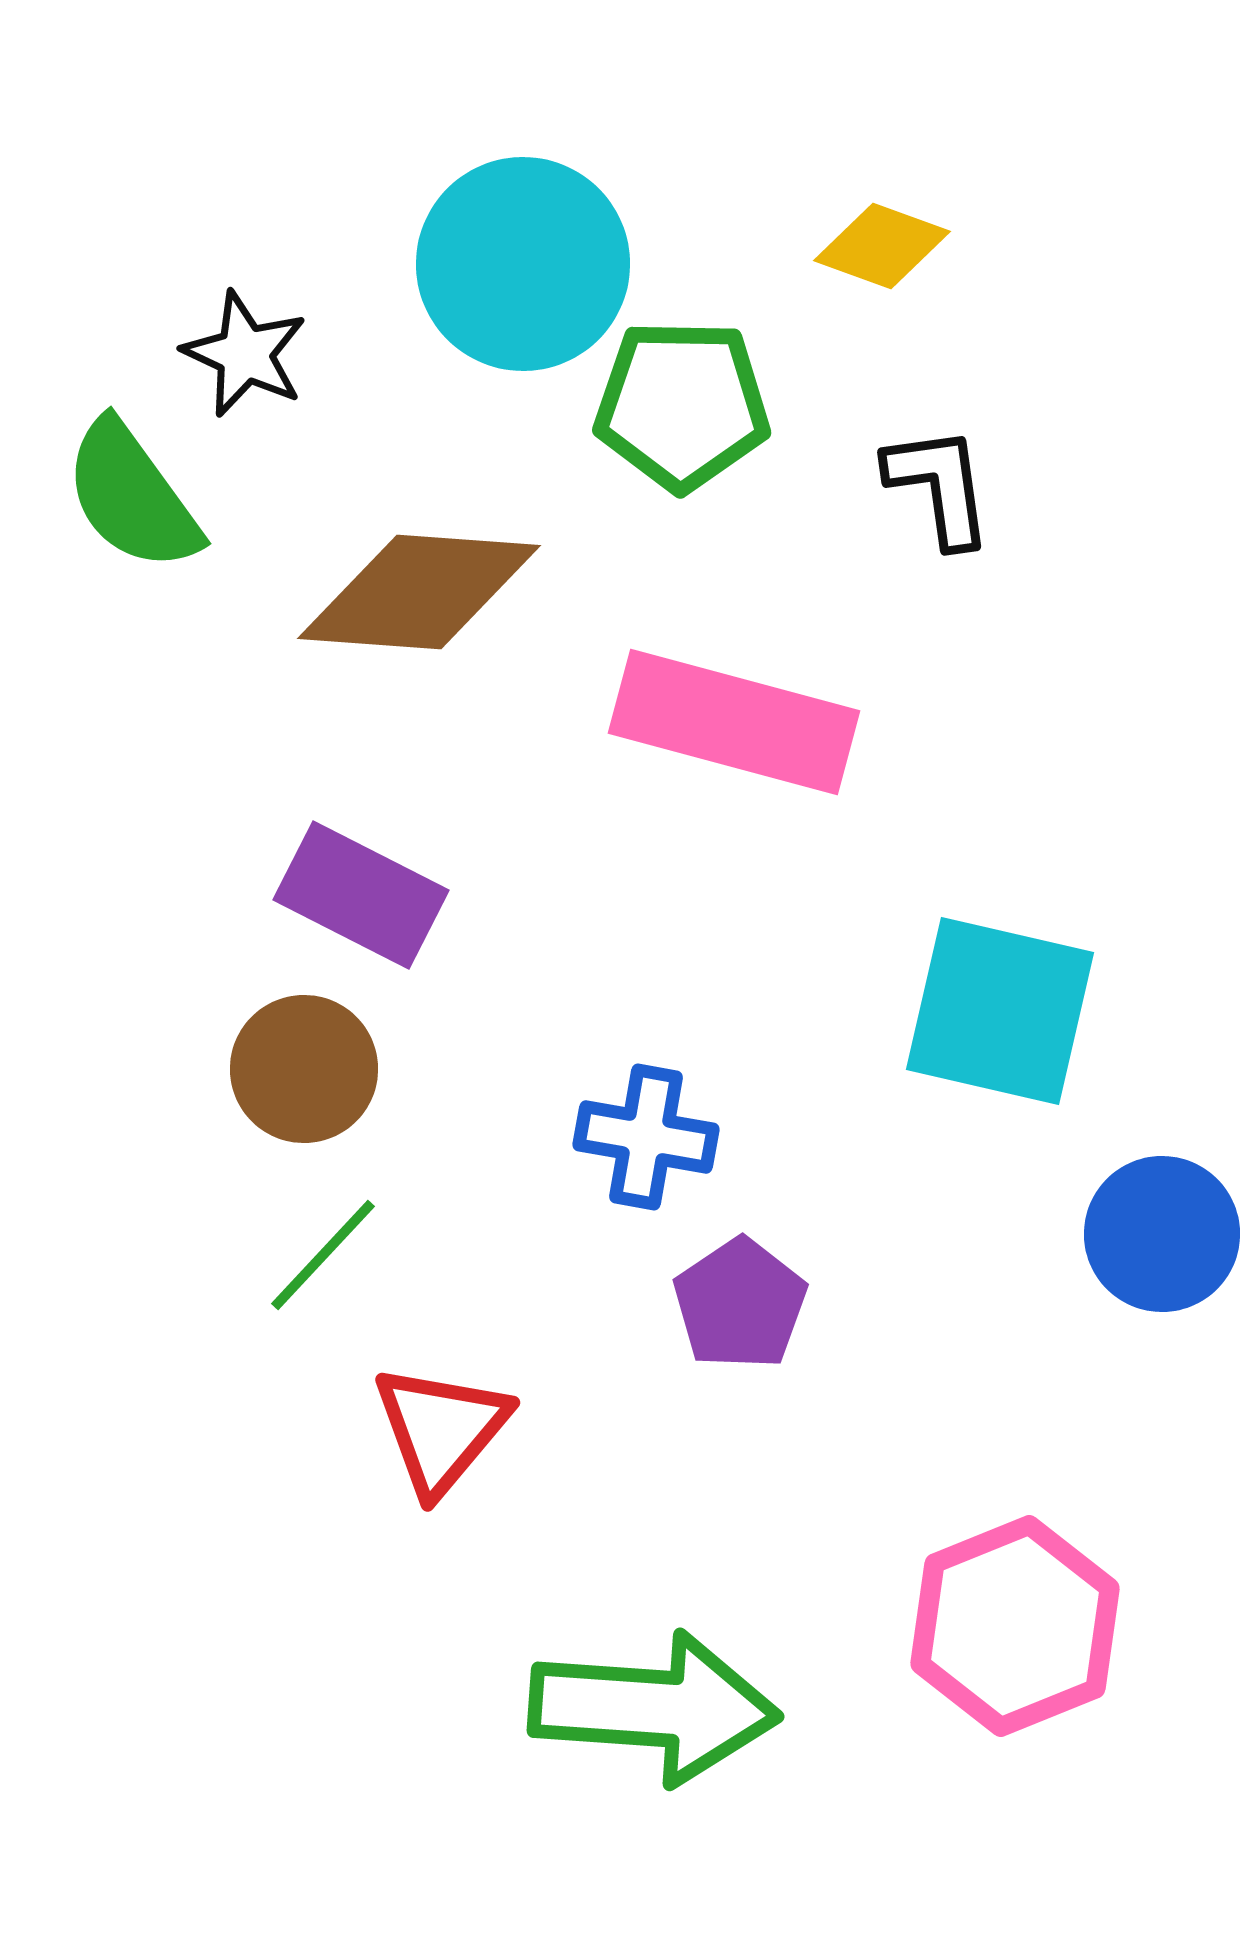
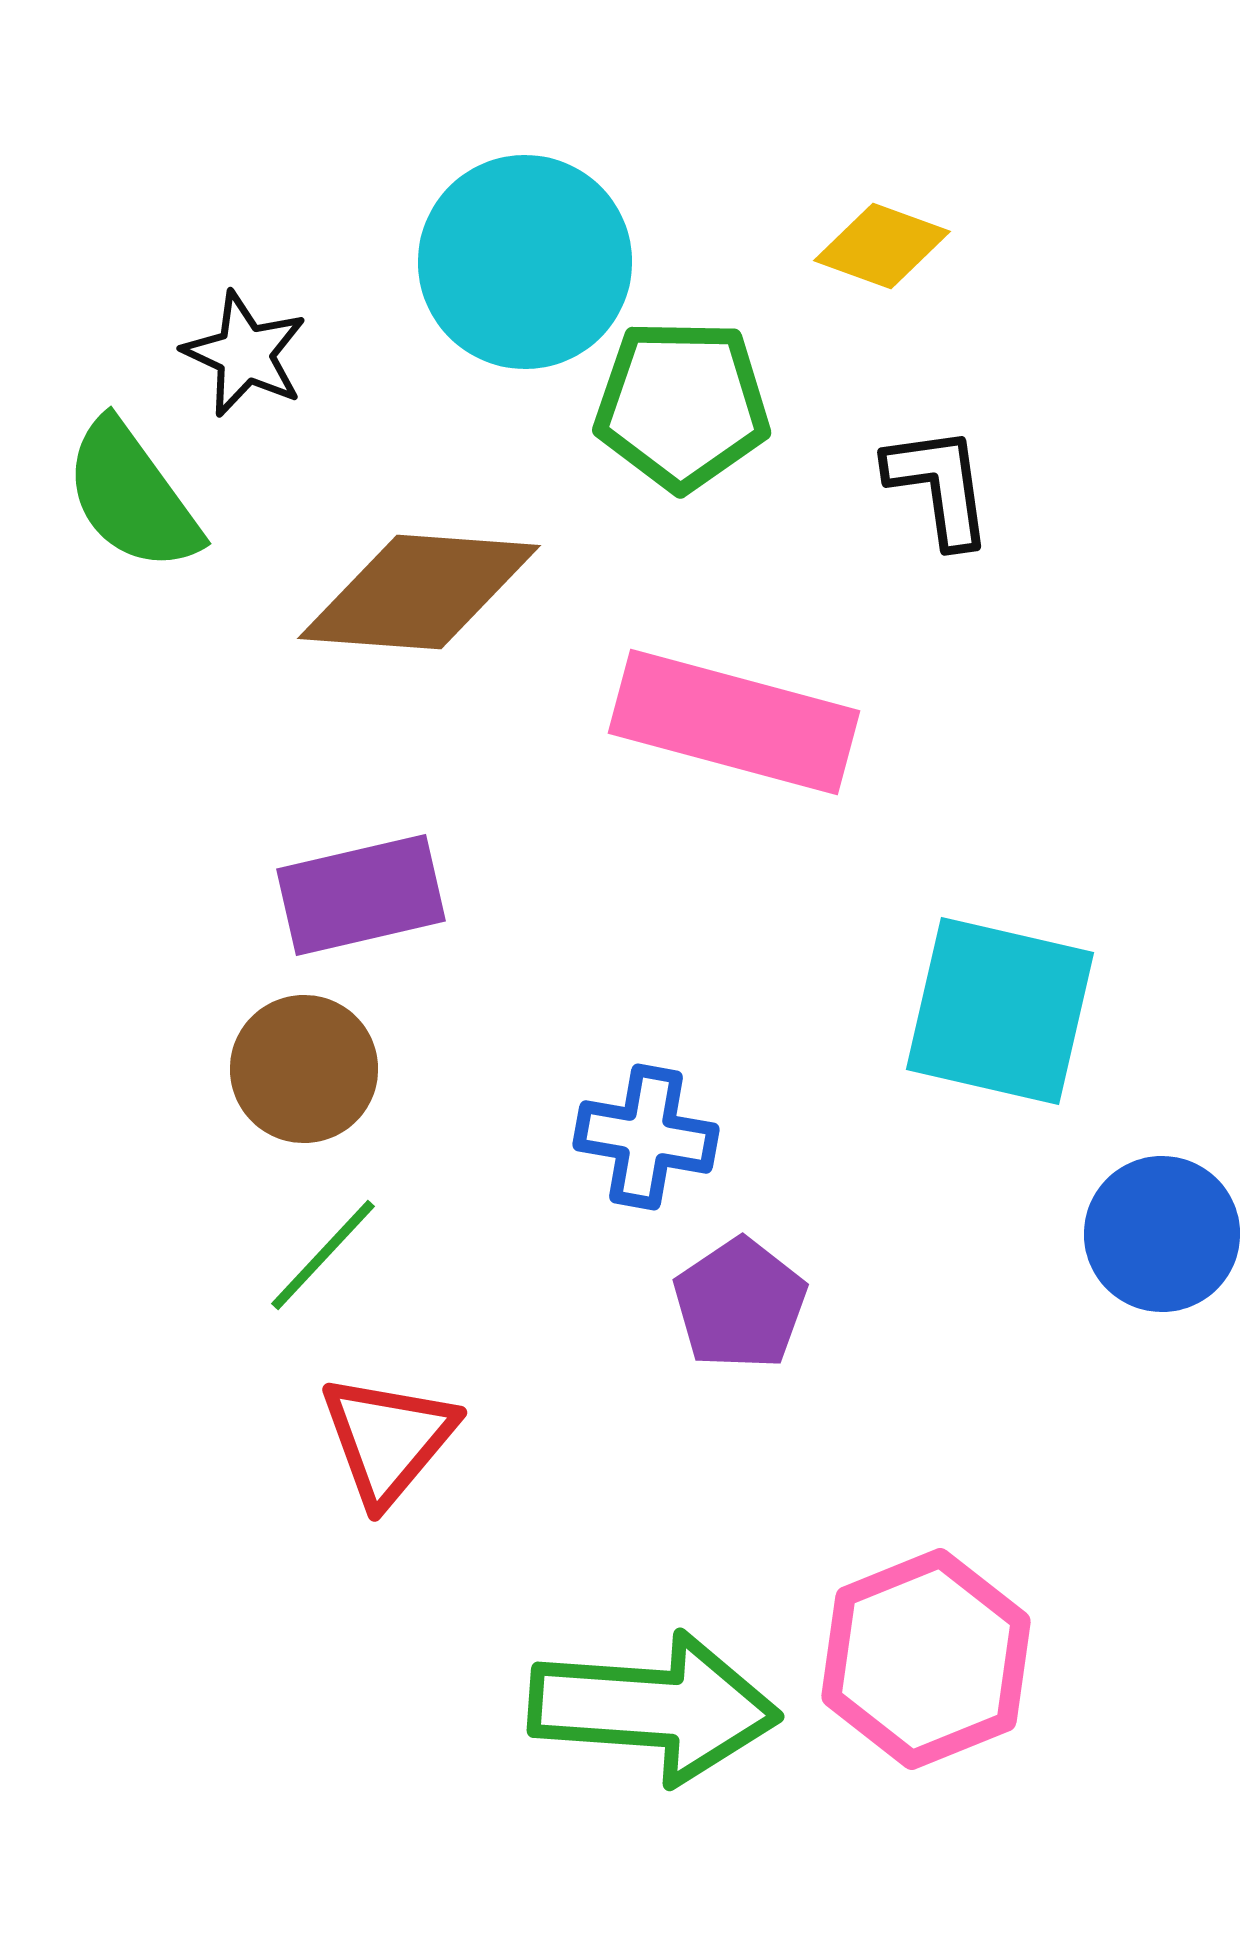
cyan circle: moved 2 px right, 2 px up
purple rectangle: rotated 40 degrees counterclockwise
red triangle: moved 53 px left, 10 px down
pink hexagon: moved 89 px left, 33 px down
